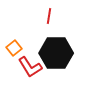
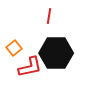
red L-shape: rotated 70 degrees counterclockwise
